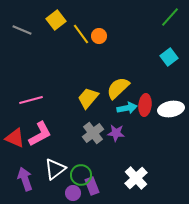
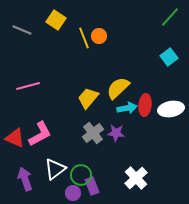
yellow square: rotated 18 degrees counterclockwise
yellow line: moved 3 px right, 4 px down; rotated 15 degrees clockwise
pink line: moved 3 px left, 14 px up
